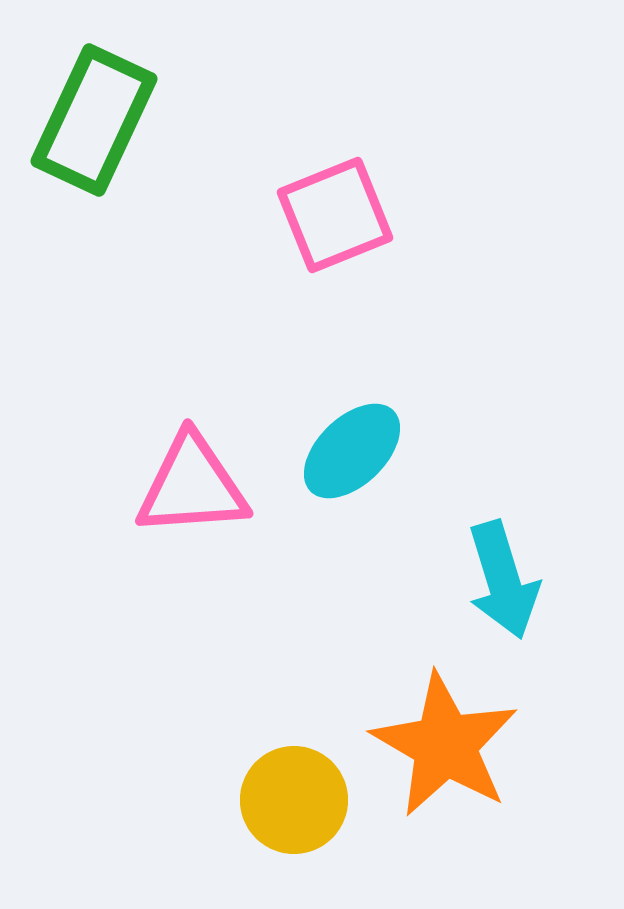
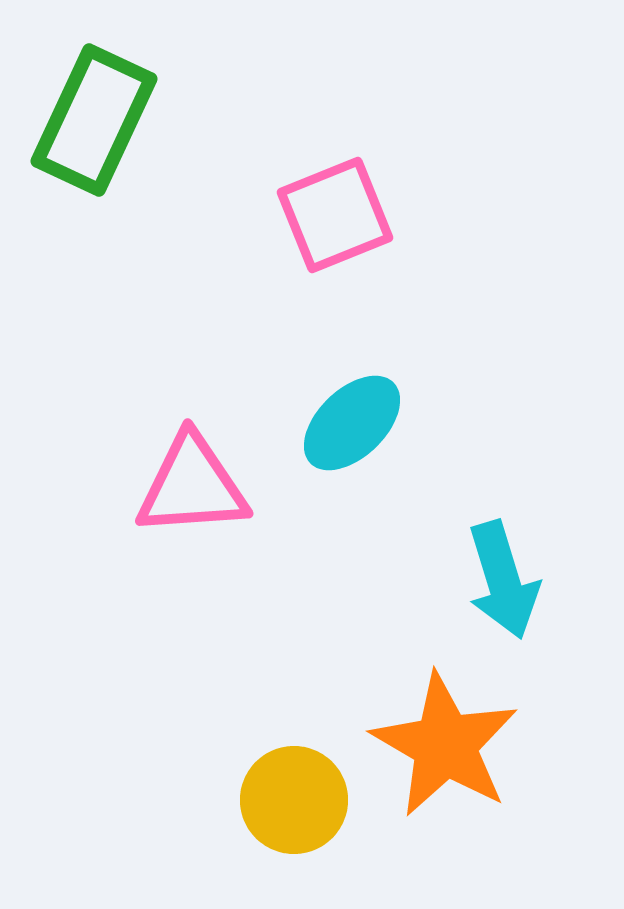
cyan ellipse: moved 28 px up
